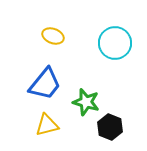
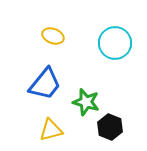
yellow triangle: moved 4 px right, 5 px down
